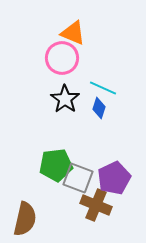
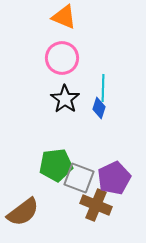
orange triangle: moved 9 px left, 16 px up
cyan line: rotated 68 degrees clockwise
gray square: moved 1 px right
brown semicircle: moved 2 px left, 7 px up; rotated 40 degrees clockwise
